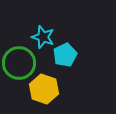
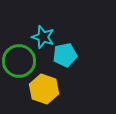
cyan pentagon: rotated 15 degrees clockwise
green circle: moved 2 px up
